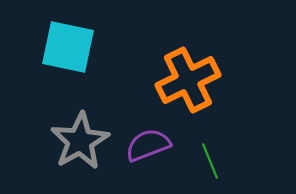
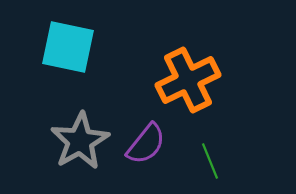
purple semicircle: moved 2 px left, 1 px up; rotated 150 degrees clockwise
